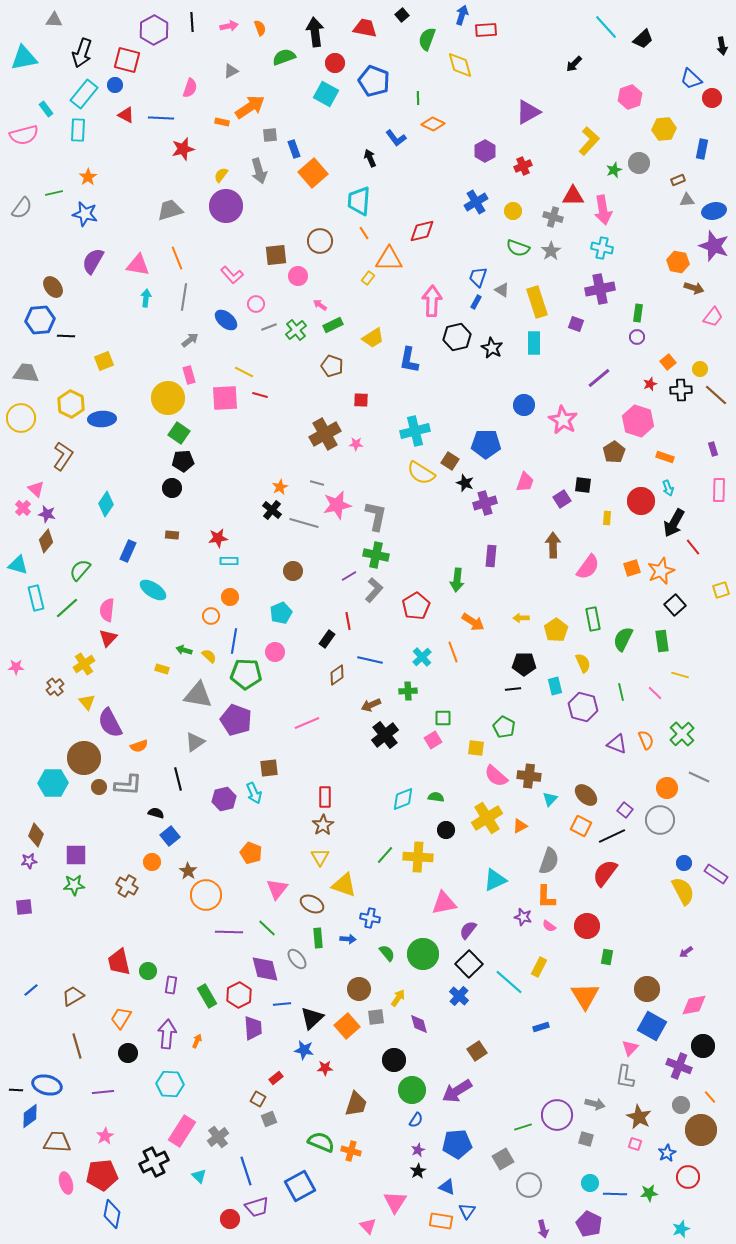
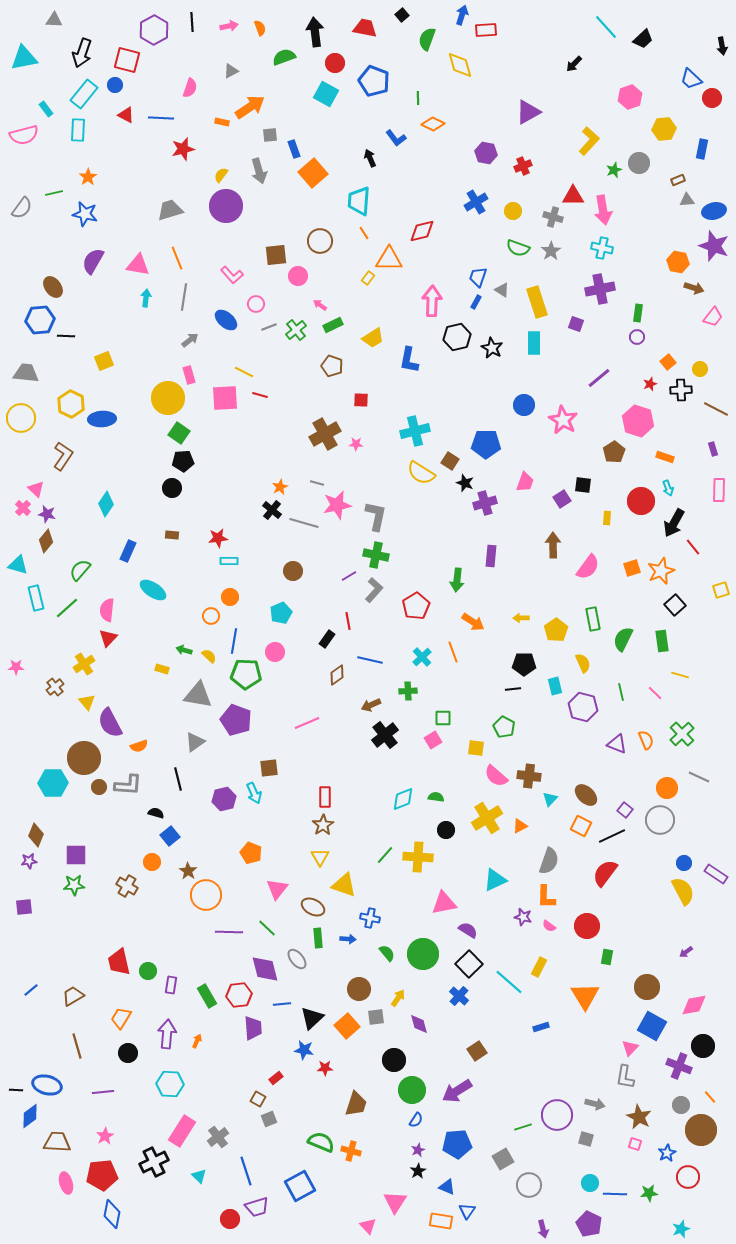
purple hexagon at (485, 151): moved 1 px right, 2 px down; rotated 20 degrees counterclockwise
brown line at (716, 395): moved 14 px down; rotated 15 degrees counterclockwise
brown ellipse at (312, 904): moved 1 px right, 3 px down
purple semicircle at (468, 930): rotated 84 degrees clockwise
brown circle at (647, 989): moved 2 px up
red hexagon at (239, 995): rotated 20 degrees clockwise
